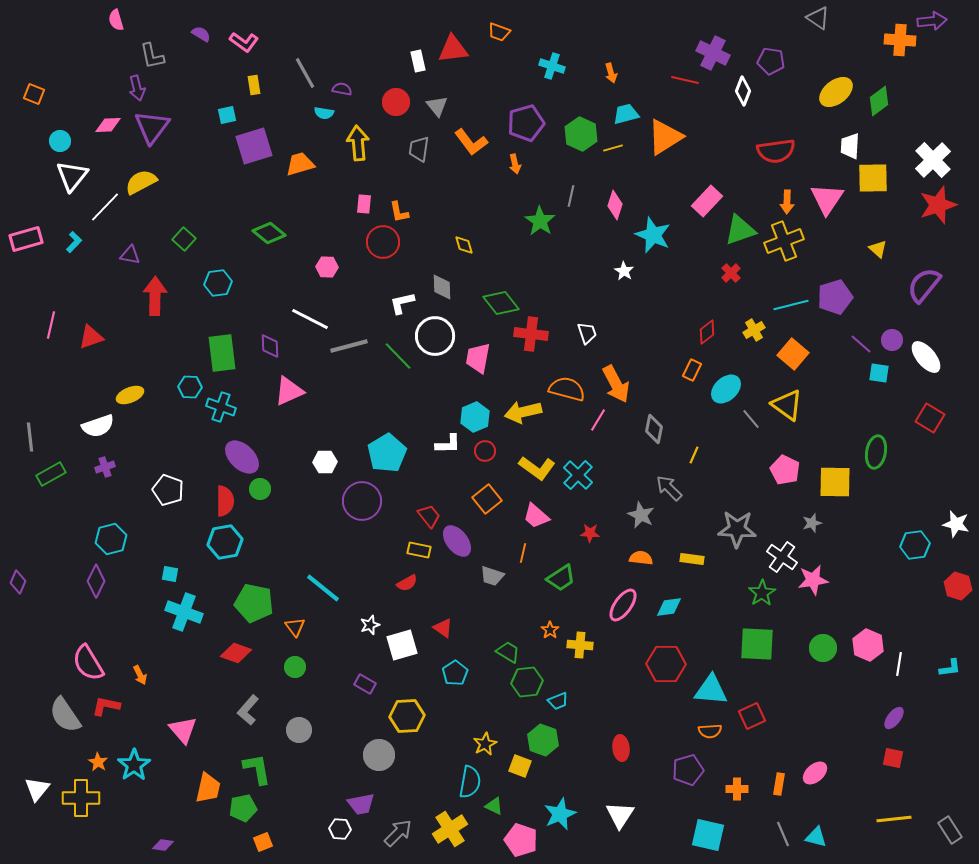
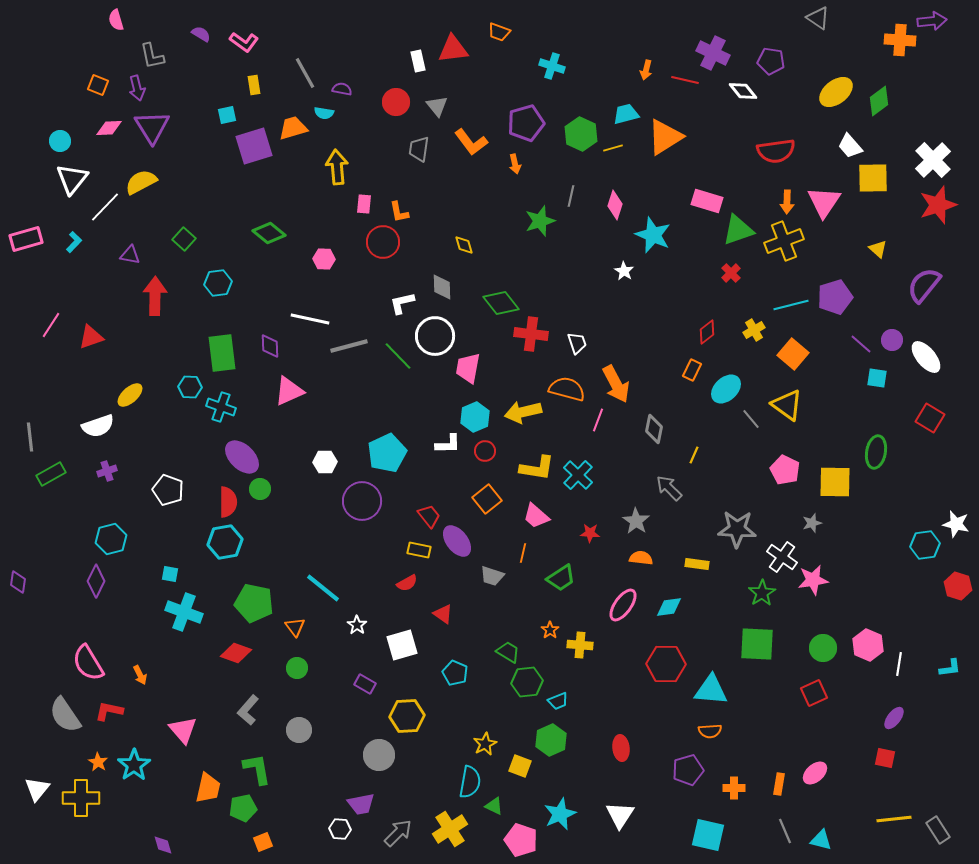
orange arrow at (611, 73): moved 35 px right, 3 px up; rotated 30 degrees clockwise
white diamond at (743, 91): rotated 60 degrees counterclockwise
orange square at (34, 94): moved 64 px right, 9 px up
pink diamond at (108, 125): moved 1 px right, 3 px down
purple triangle at (152, 127): rotated 9 degrees counterclockwise
yellow arrow at (358, 143): moved 21 px left, 24 px down
white trapezoid at (850, 146): rotated 44 degrees counterclockwise
orange trapezoid at (300, 164): moved 7 px left, 36 px up
white triangle at (72, 176): moved 3 px down
pink triangle at (827, 199): moved 3 px left, 3 px down
pink rectangle at (707, 201): rotated 64 degrees clockwise
green star at (540, 221): rotated 20 degrees clockwise
green triangle at (740, 230): moved 2 px left
pink hexagon at (327, 267): moved 3 px left, 8 px up
white line at (310, 319): rotated 15 degrees counterclockwise
pink line at (51, 325): rotated 20 degrees clockwise
white trapezoid at (587, 333): moved 10 px left, 10 px down
pink trapezoid at (478, 358): moved 10 px left, 10 px down
cyan square at (879, 373): moved 2 px left, 5 px down
yellow ellipse at (130, 395): rotated 20 degrees counterclockwise
pink line at (598, 420): rotated 10 degrees counterclockwise
cyan pentagon at (387, 453): rotated 6 degrees clockwise
purple cross at (105, 467): moved 2 px right, 4 px down
yellow L-shape at (537, 468): rotated 27 degrees counterclockwise
red semicircle at (225, 501): moved 3 px right, 1 px down
gray star at (641, 515): moved 5 px left, 6 px down; rotated 8 degrees clockwise
cyan hexagon at (915, 545): moved 10 px right
yellow rectangle at (692, 559): moved 5 px right, 5 px down
purple diamond at (18, 582): rotated 15 degrees counterclockwise
white star at (370, 625): moved 13 px left; rotated 18 degrees counterclockwise
red triangle at (443, 628): moved 14 px up
green circle at (295, 667): moved 2 px right, 1 px down
cyan pentagon at (455, 673): rotated 15 degrees counterclockwise
red L-shape at (106, 706): moved 3 px right, 5 px down
red square at (752, 716): moved 62 px right, 23 px up
green hexagon at (543, 740): moved 8 px right; rotated 16 degrees clockwise
red square at (893, 758): moved 8 px left
orange cross at (737, 789): moved 3 px left, 1 px up
gray rectangle at (950, 830): moved 12 px left
gray line at (783, 834): moved 2 px right, 3 px up
cyan triangle at (816, 837): moved 5 px right, 3 px down
purple diamond at (163, 845): rotated 65 degrees clockwise
